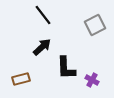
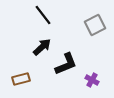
black L-shape: moved 4 px up; rotated 110 degrees counterclockwise
